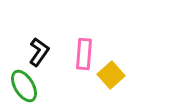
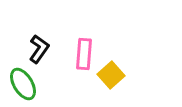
black L-shape: moved 3 px up
green ellipse: moved 1 px left, 2 px up
